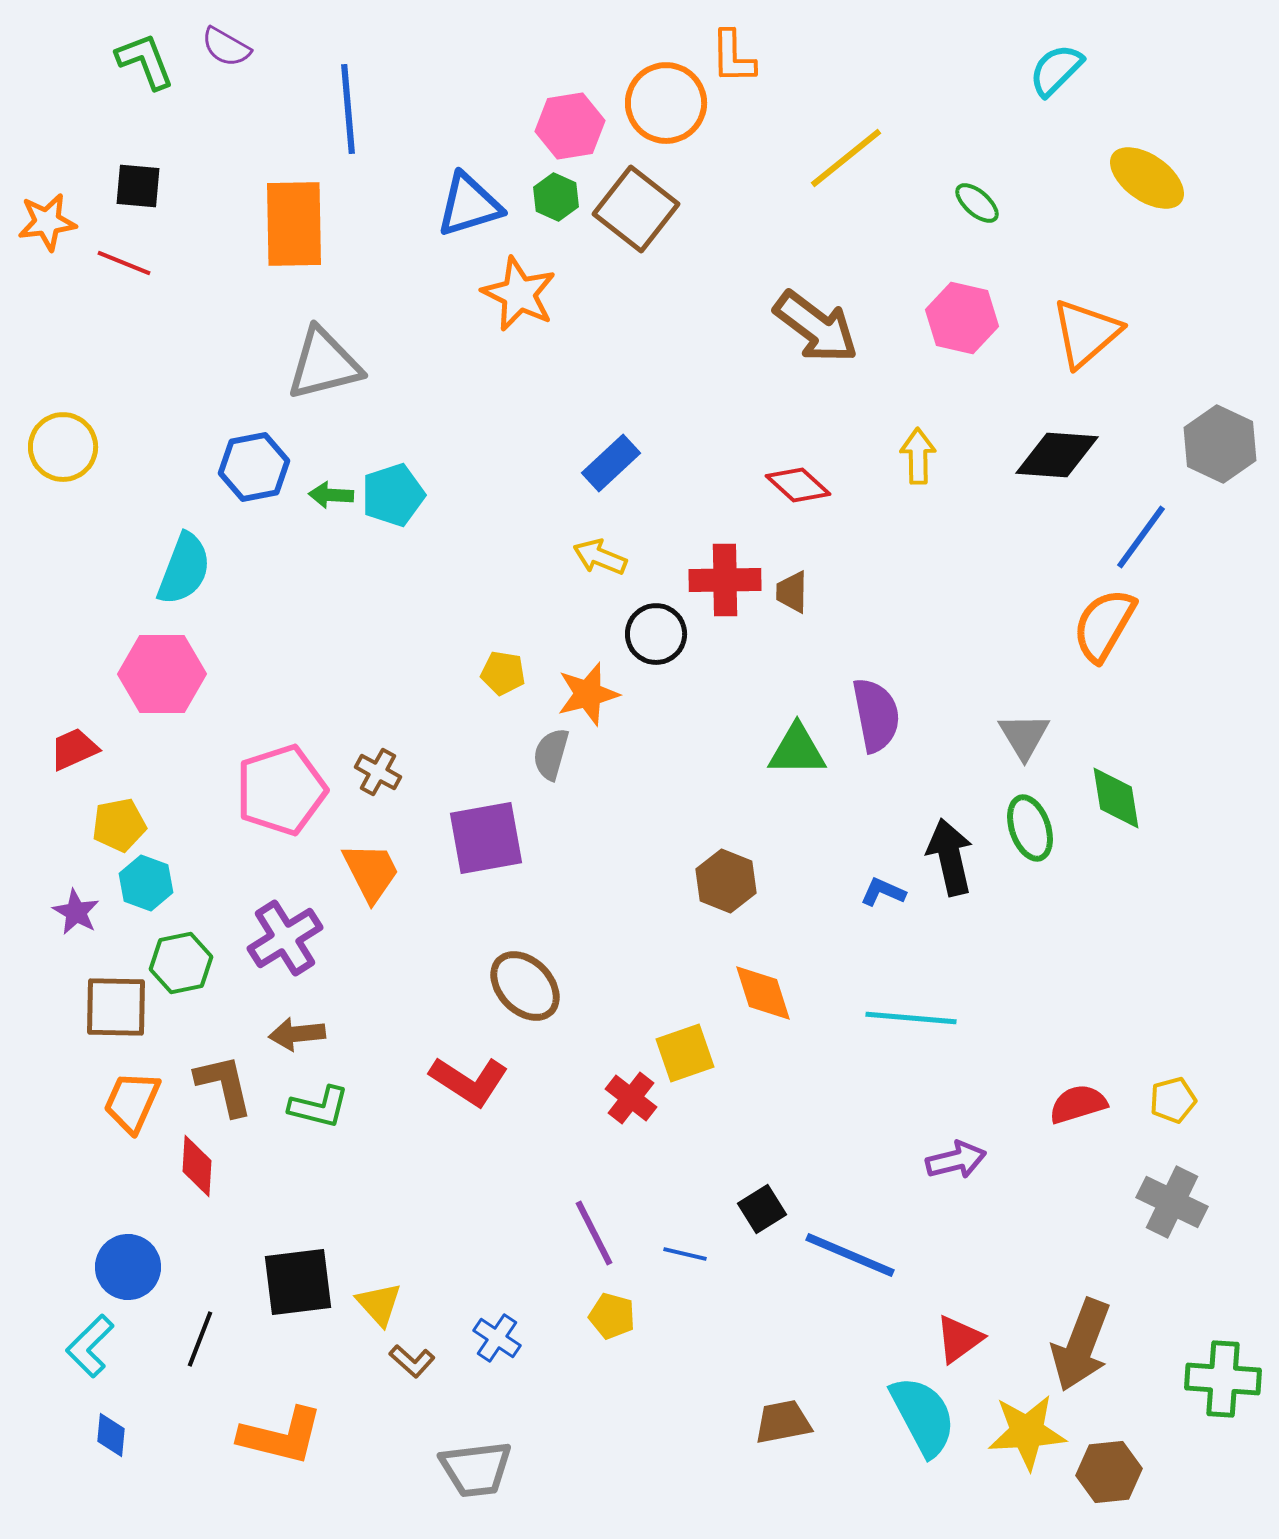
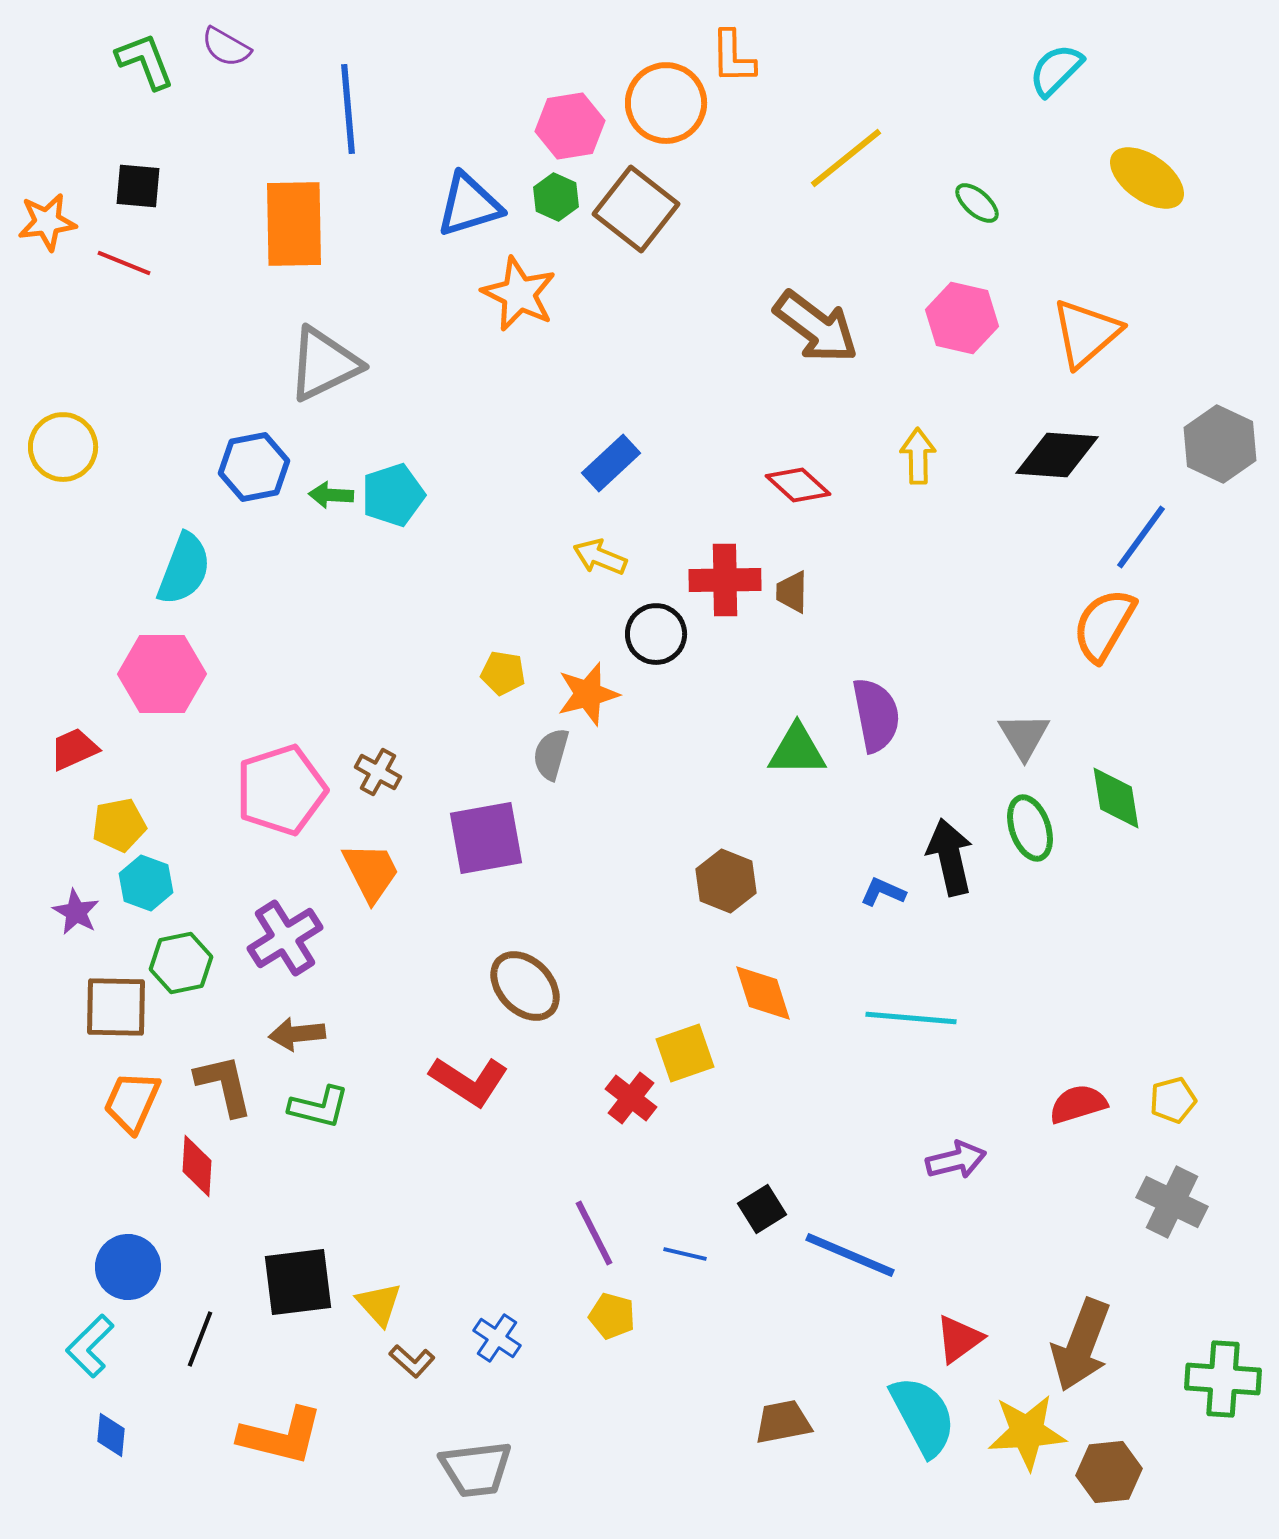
gray triangle at (324, 364): rotated 12 degrees counterclockwise
